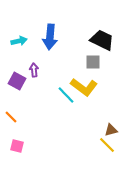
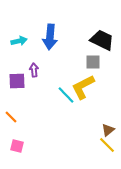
purple square: rotated 30 degrees counterclockwise
yellow L-shape: moved 1 px left; rotated 116 degrees clockwise
brown triangle: moved 3 px left; rotated 24 degrees counterclockwise
